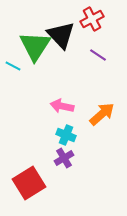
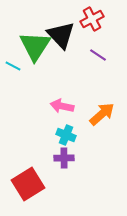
purple cross: rotated 30 degrees clockwise
red square: moved 1 px left, 1 px down
